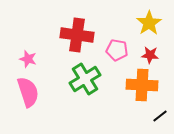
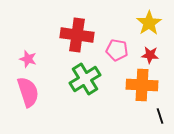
black line: rotated 70 degrees counterclockwise
